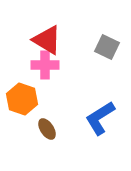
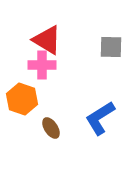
gray square: moved 4 px right; rotated 25 degrees counterclockwise
pink cross: moved 3 px left
brown ellipse: moved 4 px right, 1 px up
